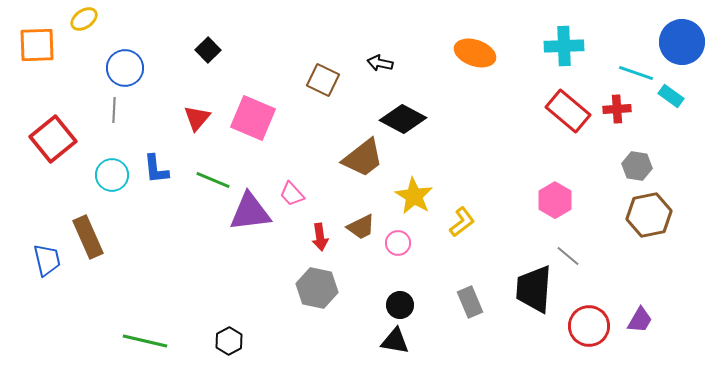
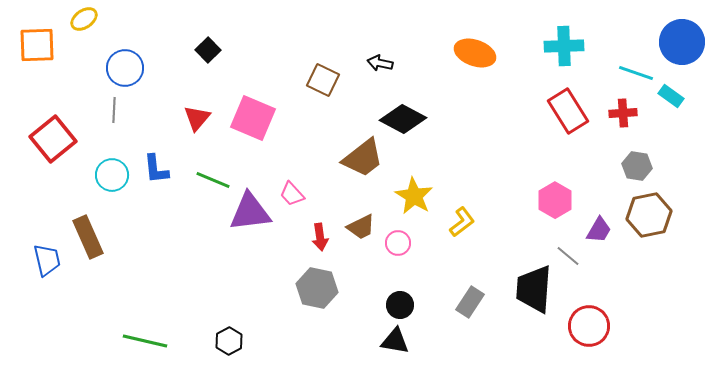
red cross at (617, 109): moved 6 px right, 4 px down
red rectangle at (568, 111): rotated 18 degrees clockwise
gray rectangle at (470, 302): rotated 56 degrees clockwise
purple trapezoid at (640, 320): moved 41 px left, 90 px up
